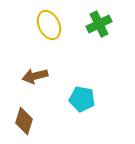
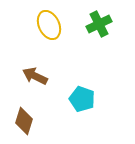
brown arrow: rotated 40 degrees clockwise
cyan pentagon: rotated 10 degrees clockwise
